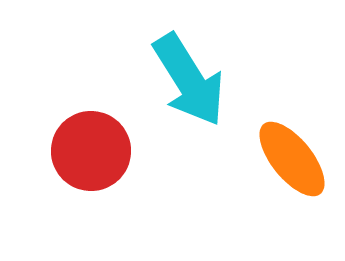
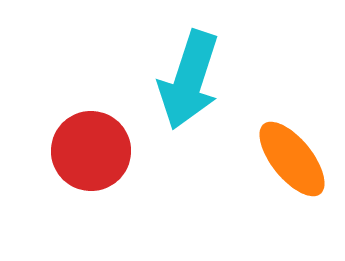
cyan arrow: rotated 50 degrees clockwise
